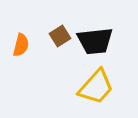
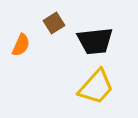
brown square: moved 6 px left, 13 px up
orange semicircle: rotated 10 degrees clockwise
